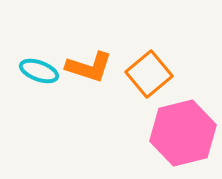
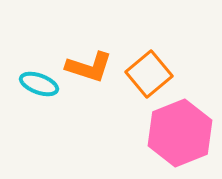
cyan ellipse: moved 13 px down
pink hexagon: moved 3 px left; rotated 8 degrees counterclockwise
